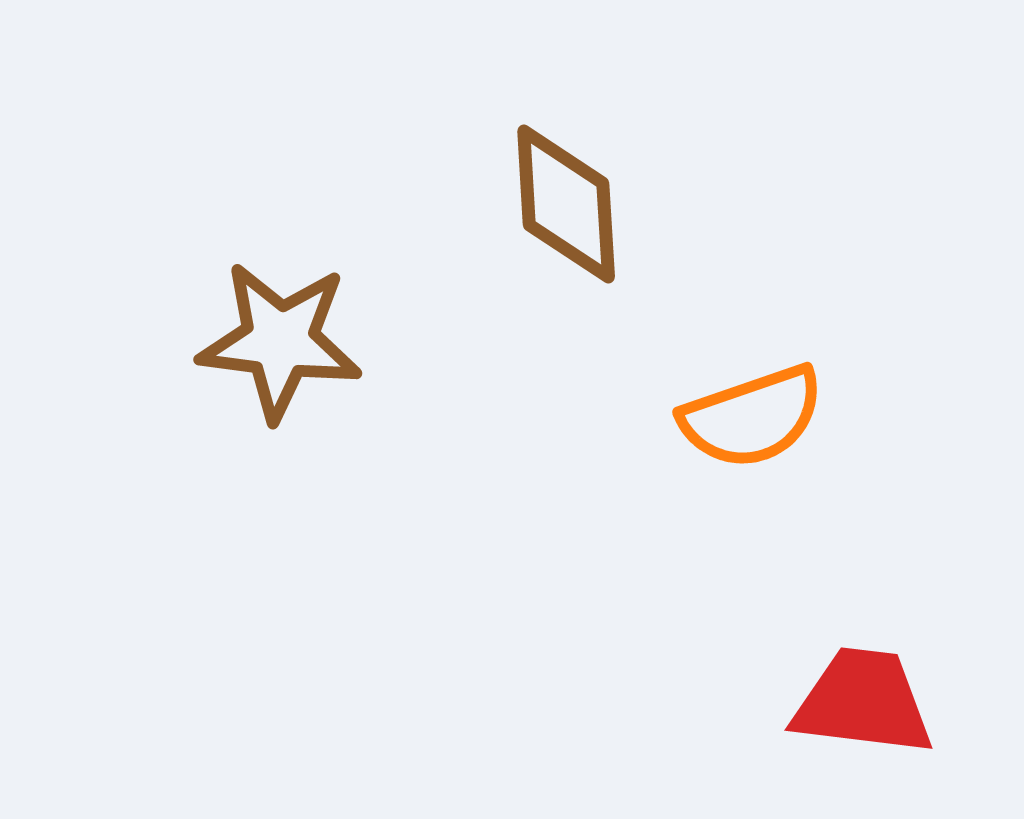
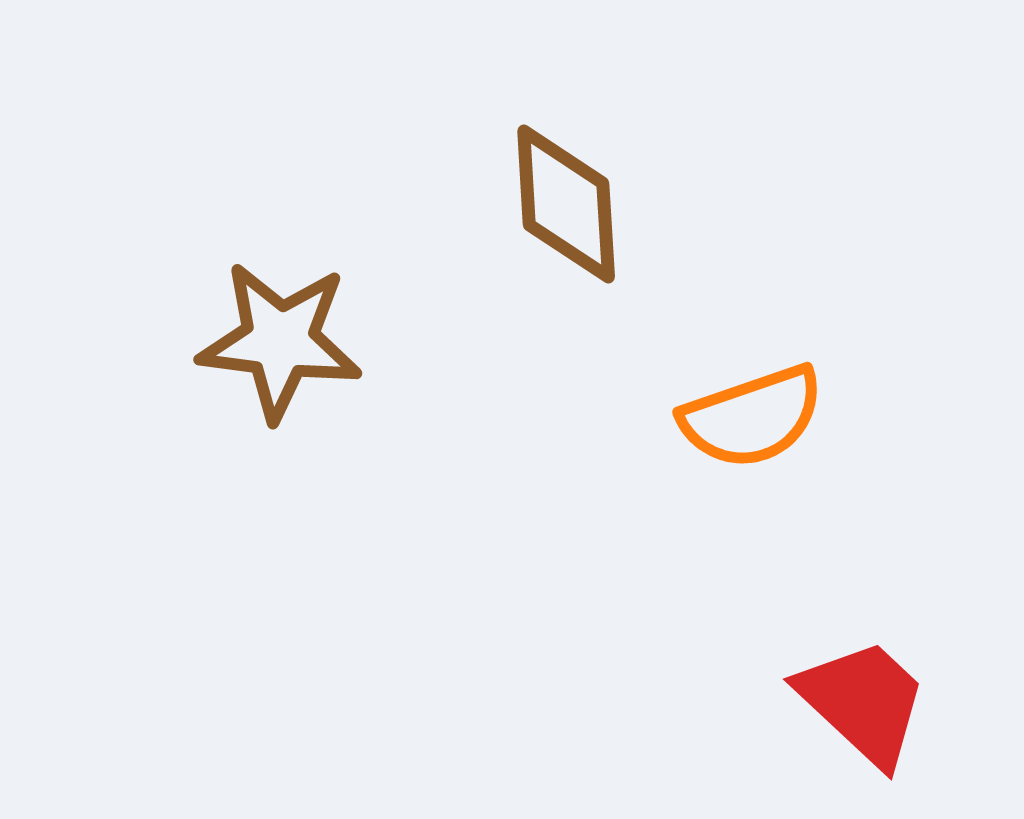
red trapezoid: rotated 36 degrees clockwise
